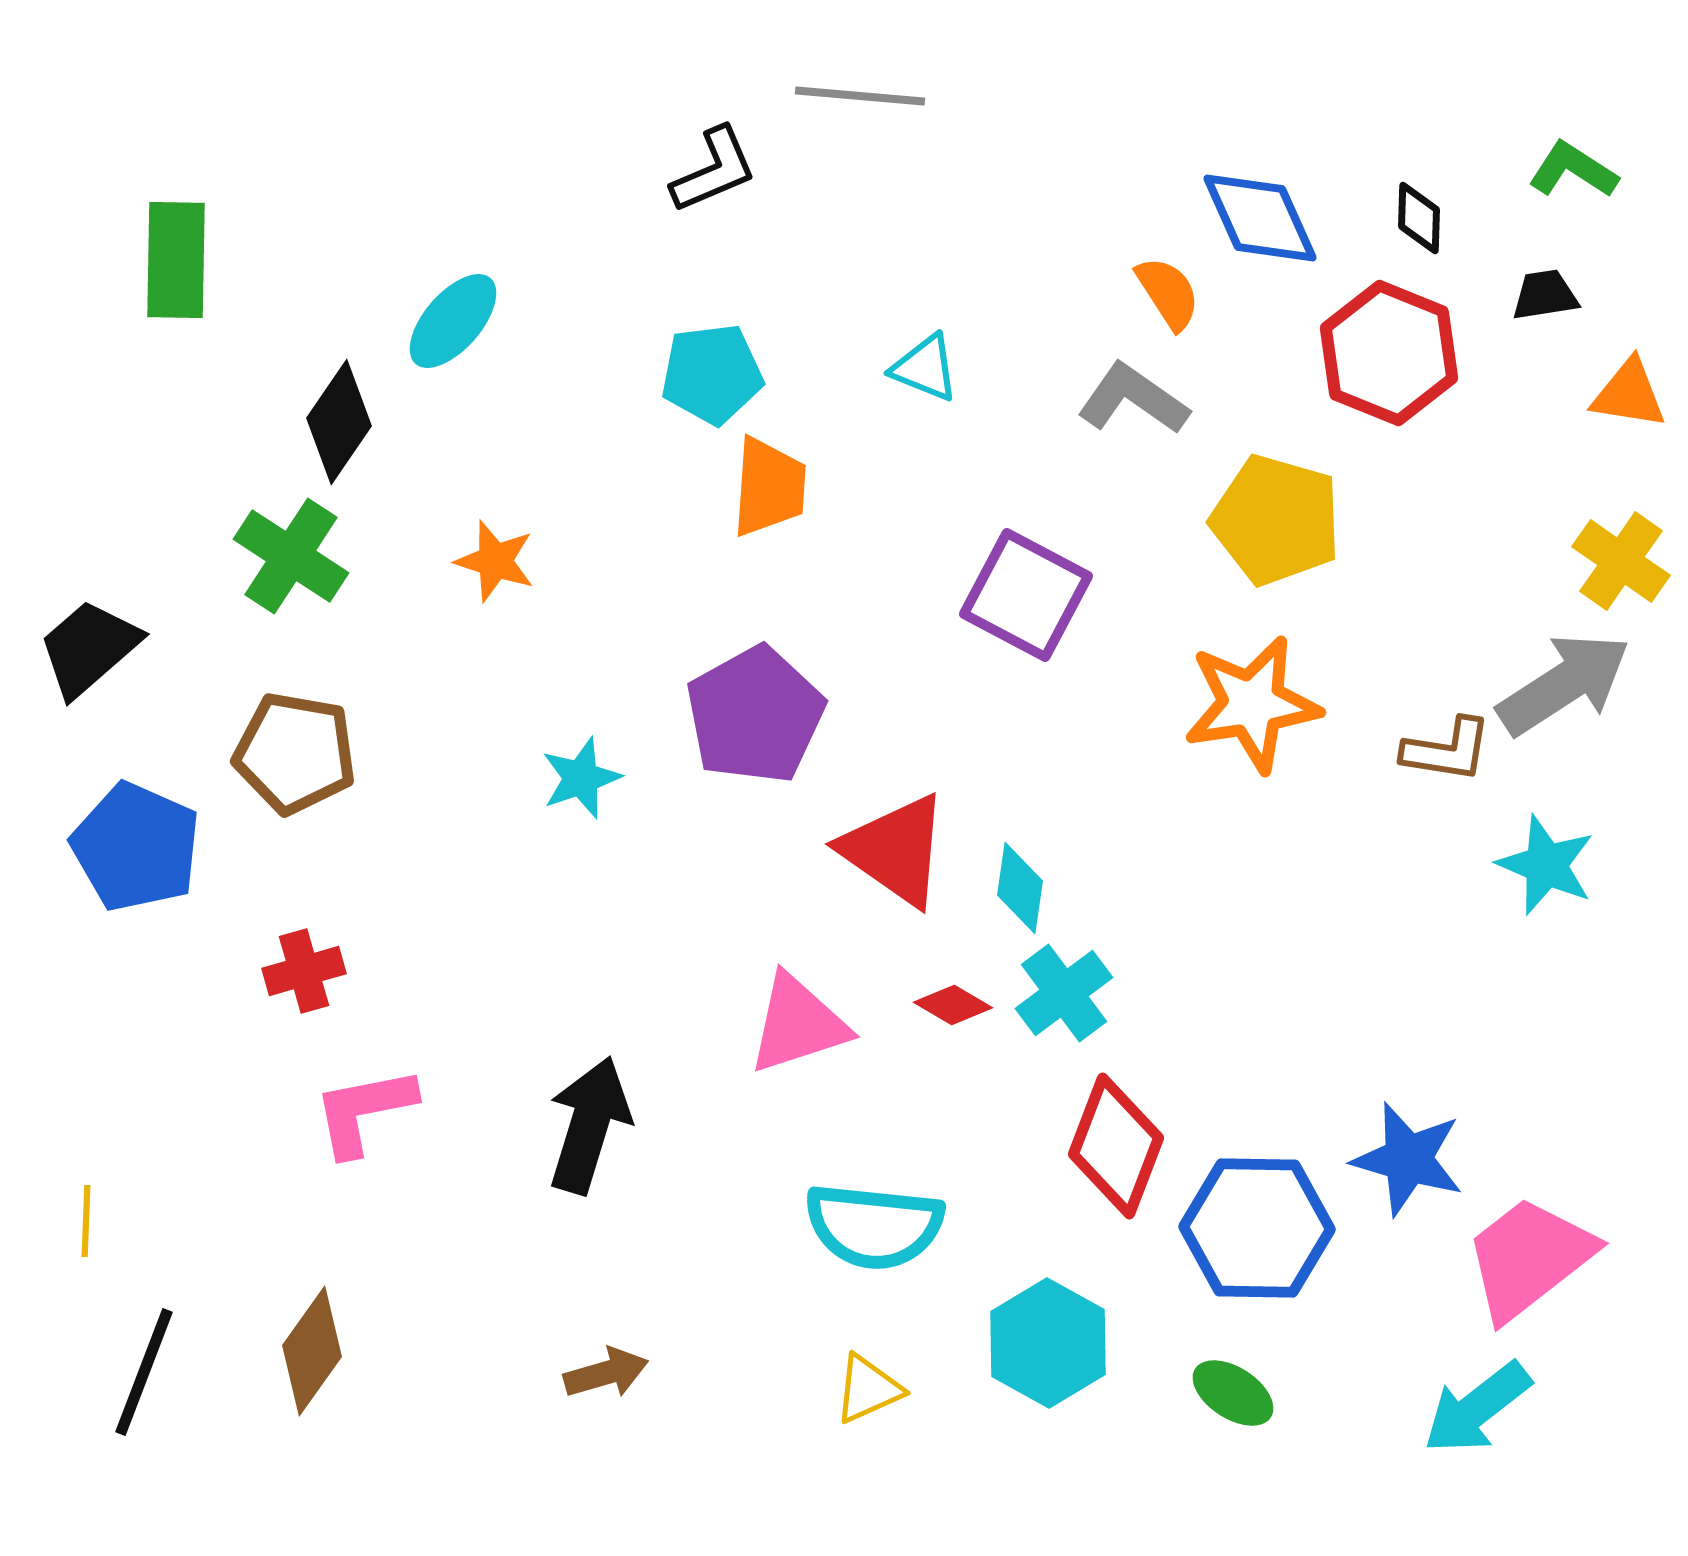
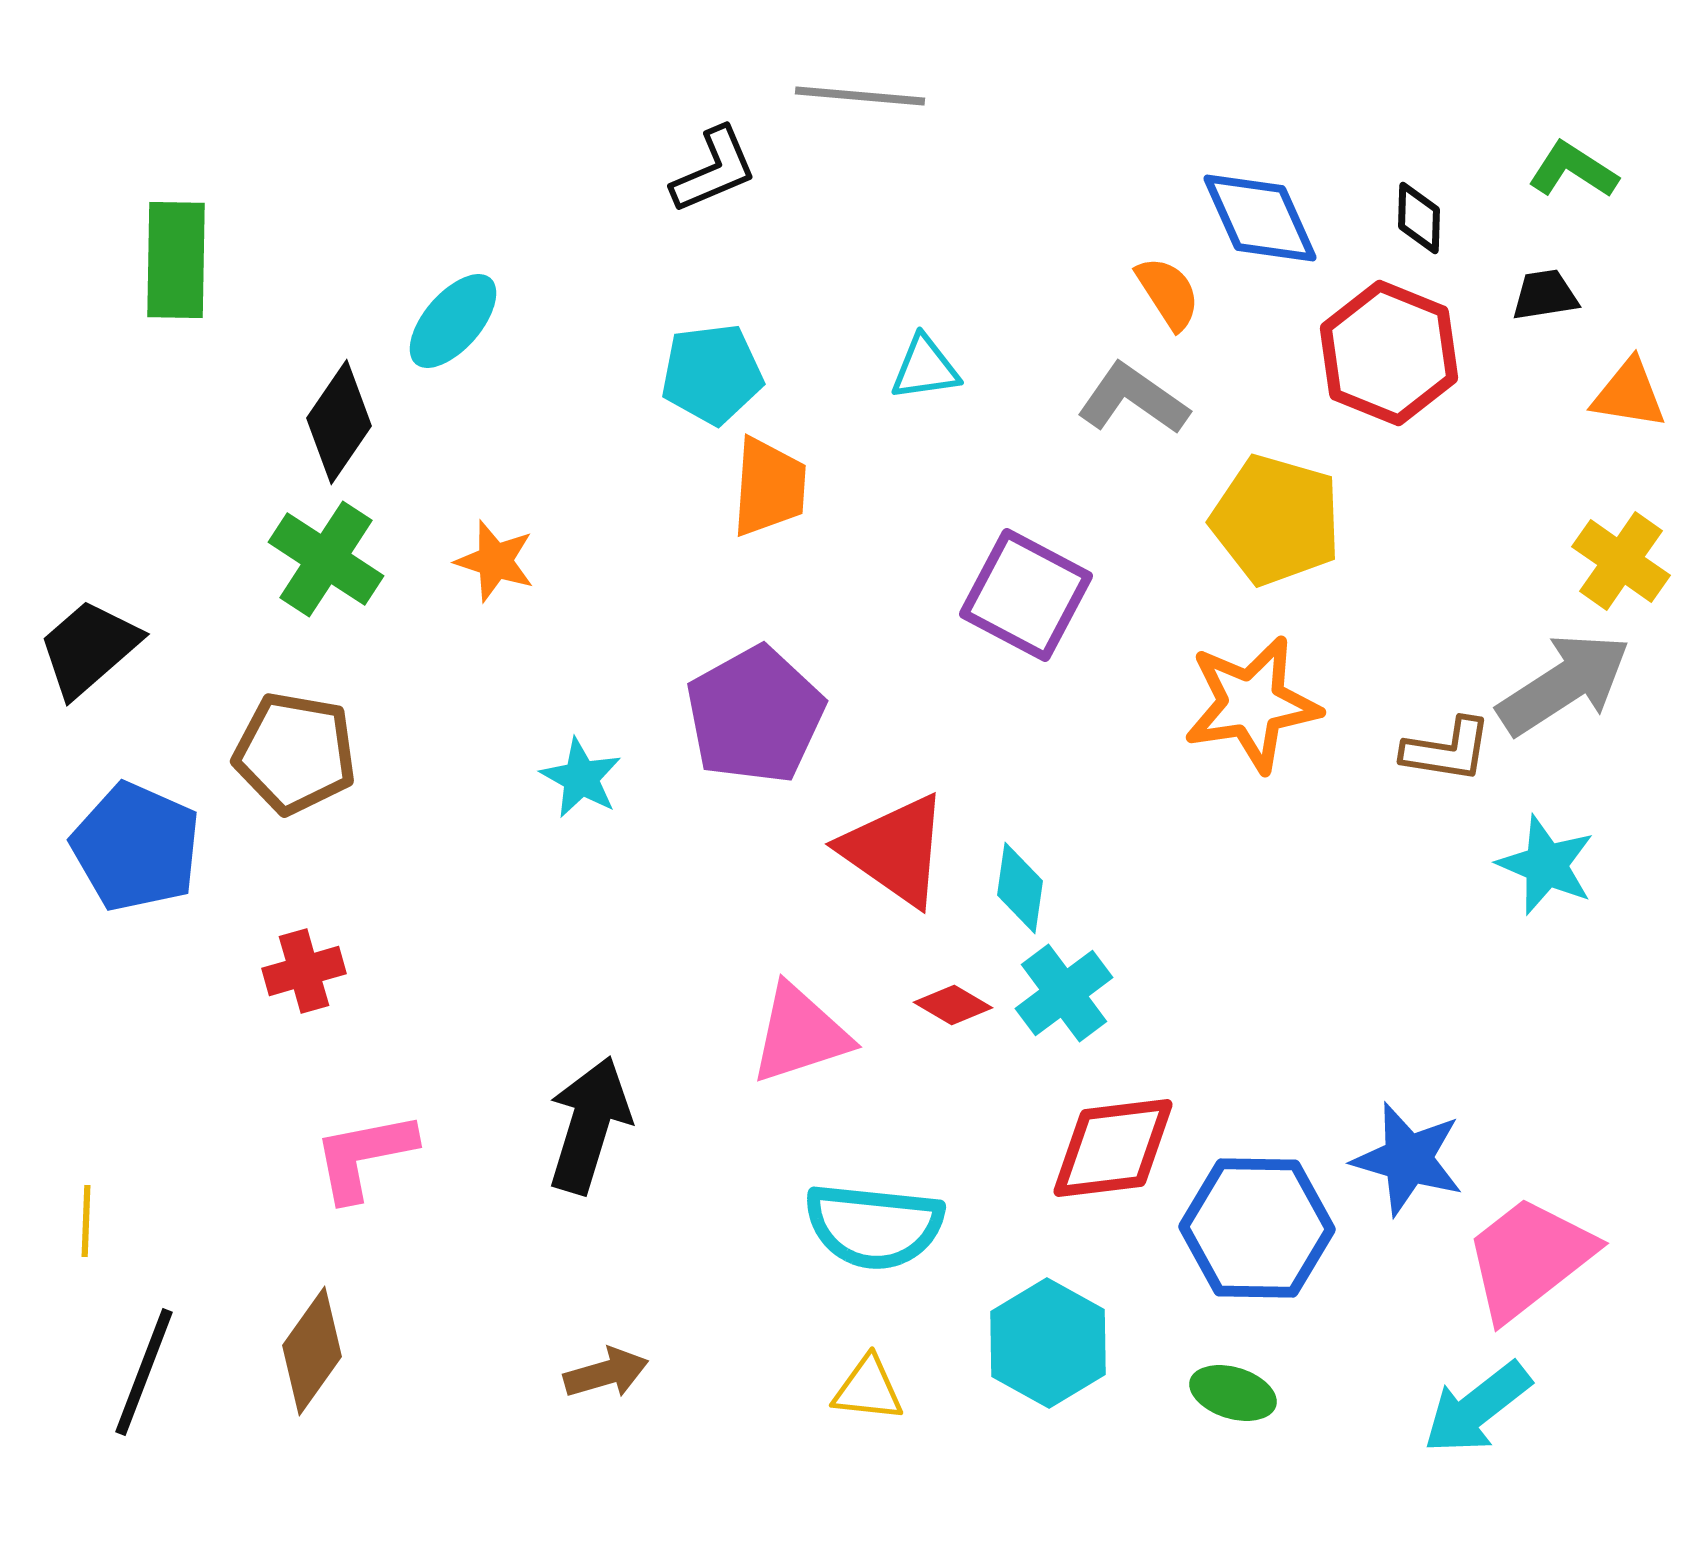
cyan triangle at (925, 368): rotated 30 degrees counterclockwise
green cross at (291, 556): moved 35 px right, 3 px down
cyan star at (581, 778): rotated 24 degrees counterclockwise
pink triangle at (798, 1024): moved 2 px right, 10 px down
pink L-shape at (364, 1111): moved 45 px down
red diamond at (1116, 1146): moved 3 px left, 2 px down; rotated 62 degrees clockwise
yellow triangle at (868, 1389): rotated 30 degrees clockwise
green ellipse at (1233, 1393): rotated 16 degrees counterclockwise
